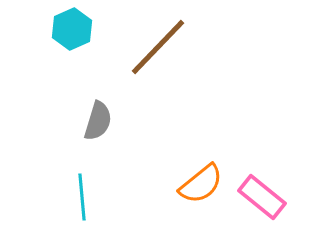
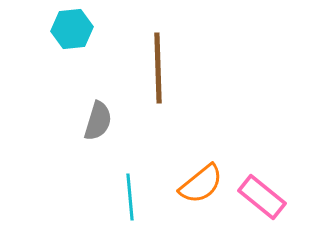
cyan hexagon: rotated 18 degrees clockwise
brown line: moved 21 px down; rotated 46 degrees counterclockwise
cyan line: moved 48 px right
